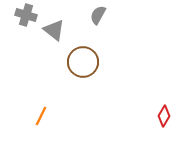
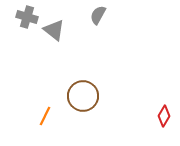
gray cross: moved 1 px right, 2 px down
brown circle: moved 34 px down
orange line: moved 4 px right
